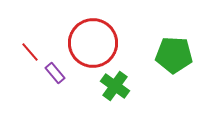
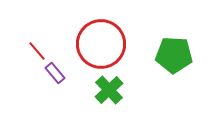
red circle: moved 8 px right, 1 px down
red line: moved 7 px right, 1 px up
green cross: moved 6 px left, 4 px down; rotated 12 degrees clockwise
